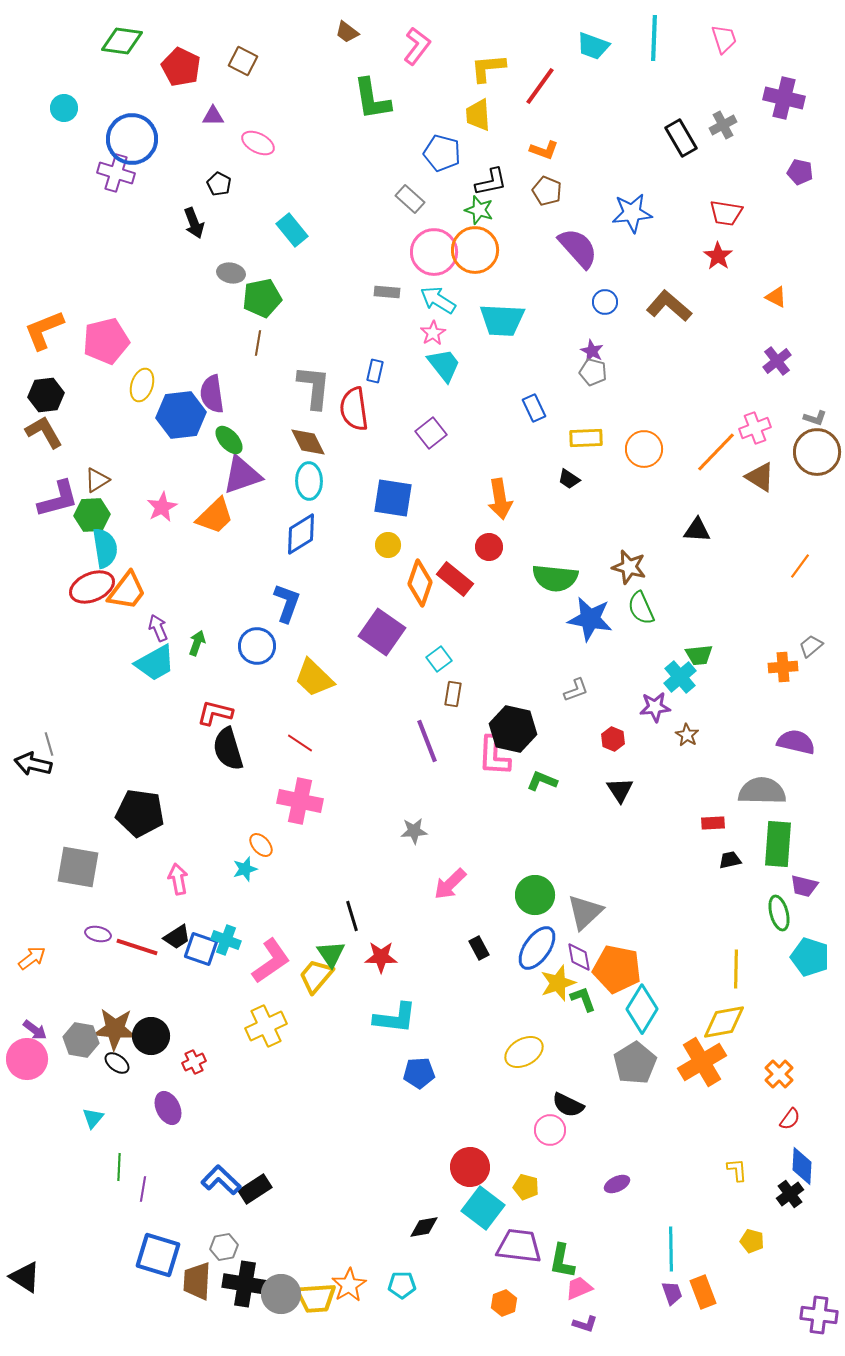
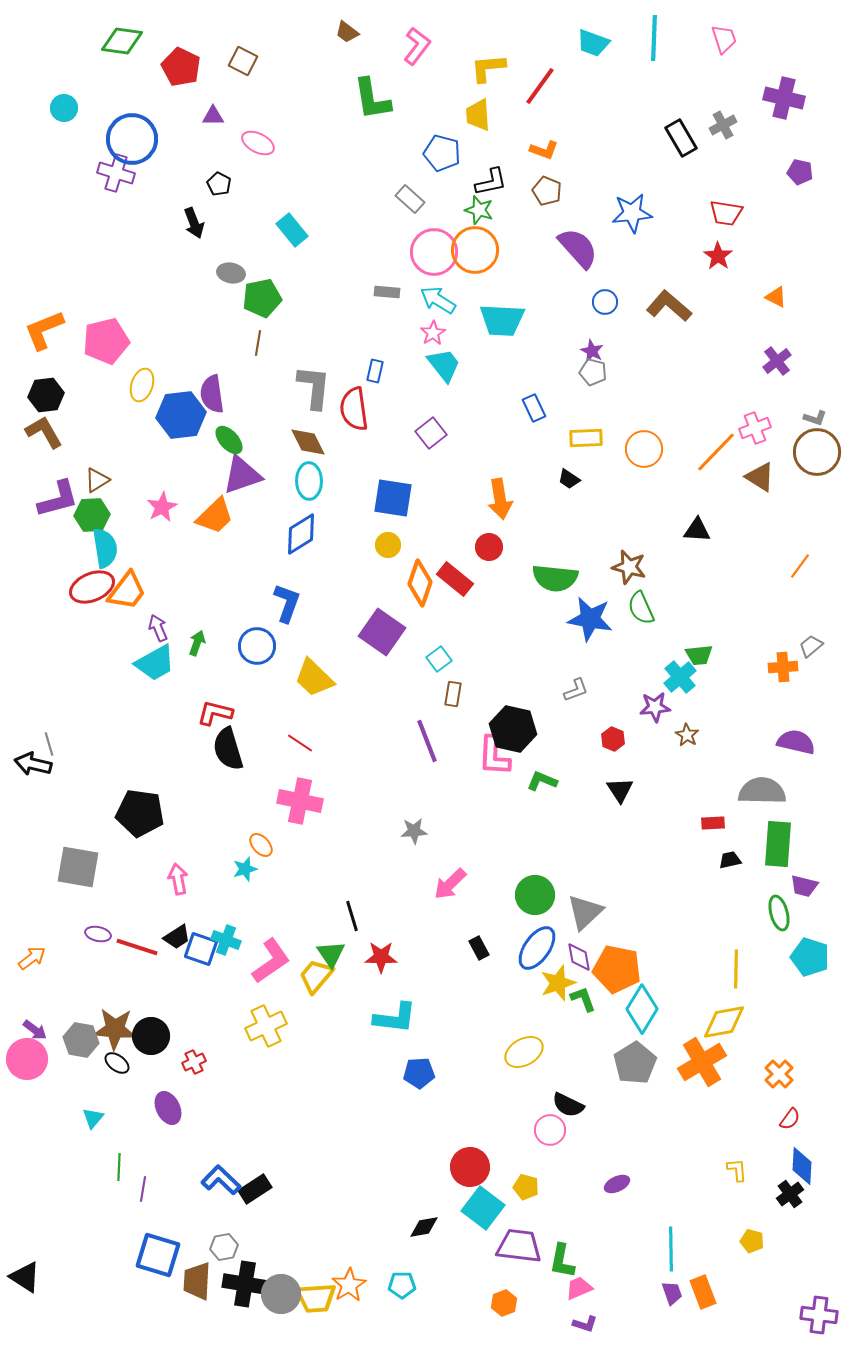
cyan trapezoid at (593, 46): moved 3 px up
